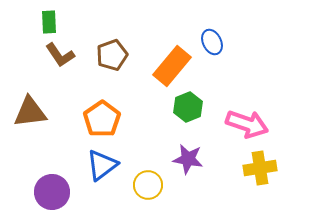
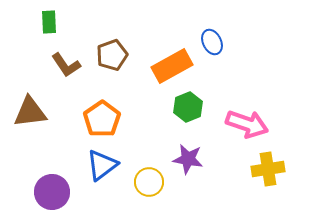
brown L-shape: moved 6 px right, 10 px down
orange rectangle: rotated 21 degrees clockwise
yellow cross: moved 8 px right, 1 px down
yellow circle: moved 1 px right, 3 px up
